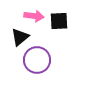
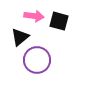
black square: rotated 18 degrees clockwise
